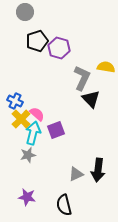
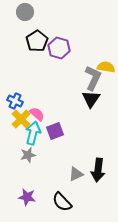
black pentagon: rotated 15 degrees counterclockwise
gray L-shape: moved 11 px right
black triangle: rotated 18 degrees clockwise
purple square: moved 1 px left, 1 px down
black semicircle: moved 2 px left, 3 px up; rotated 30 degrees counterclockwise
